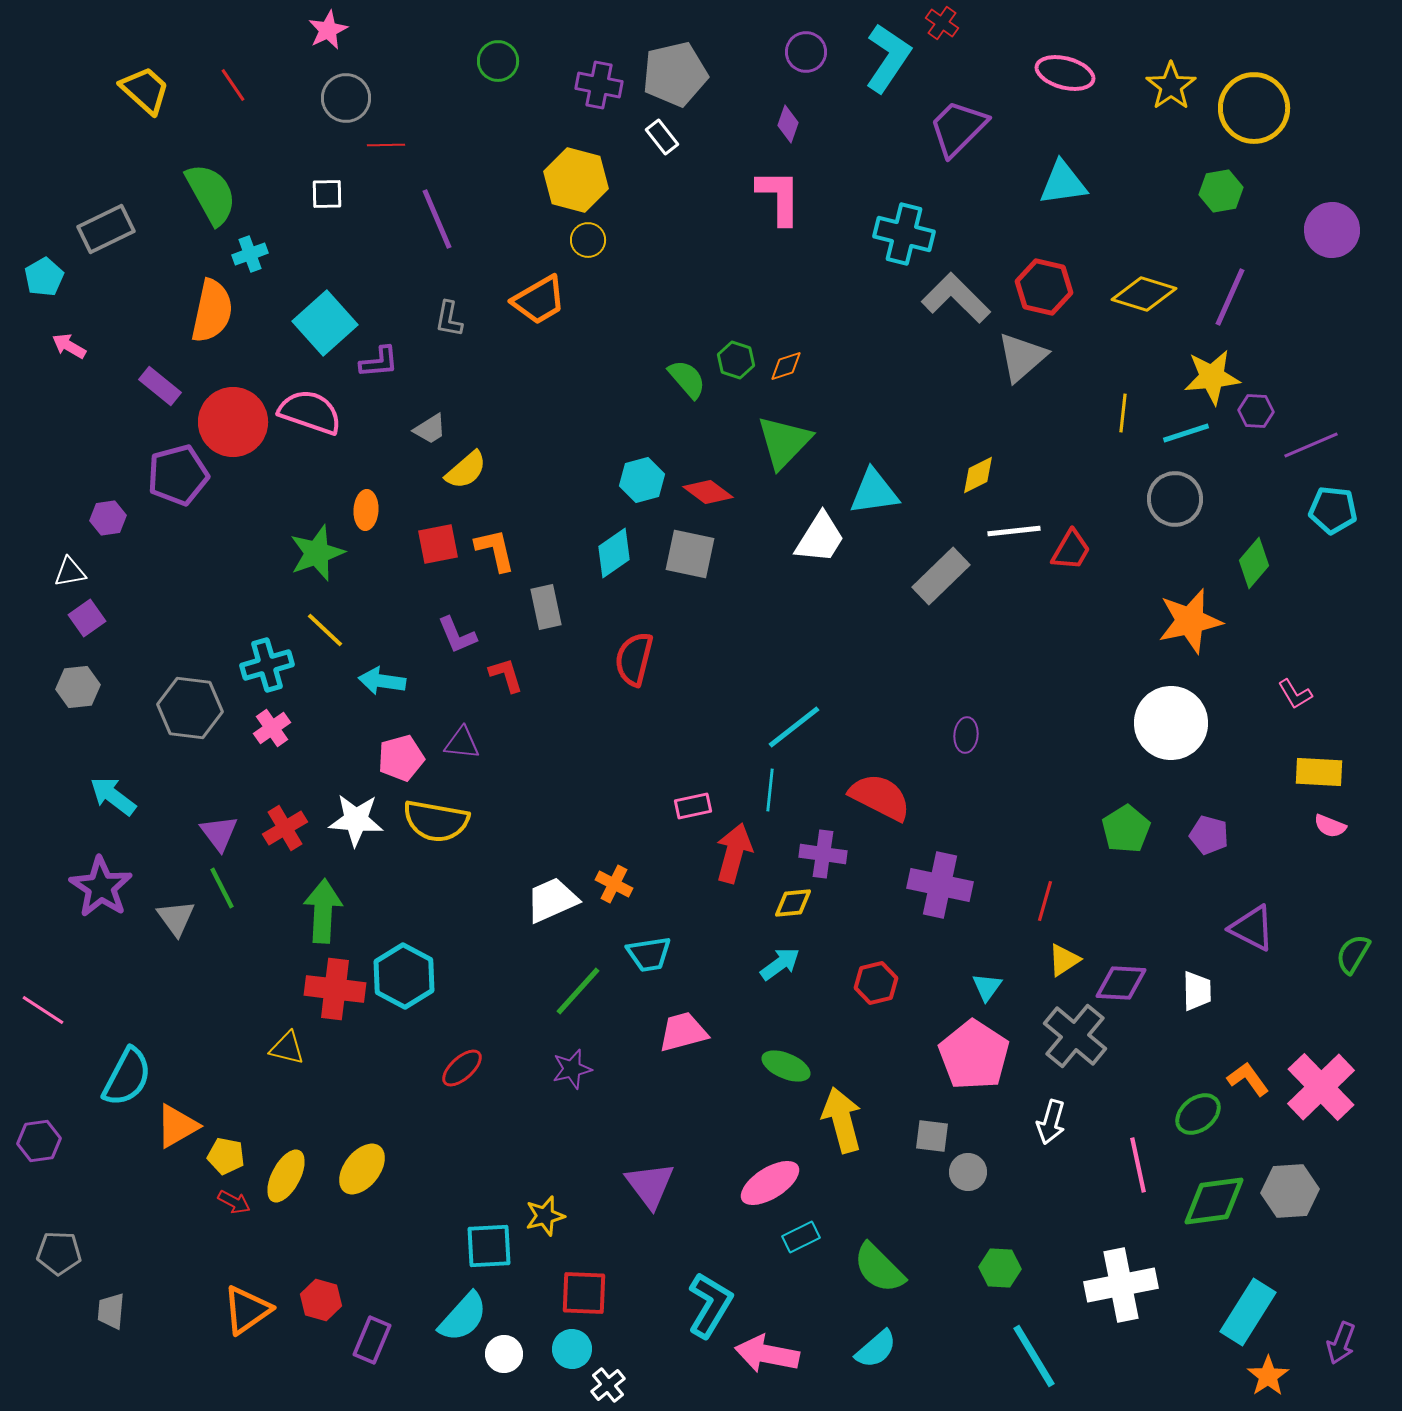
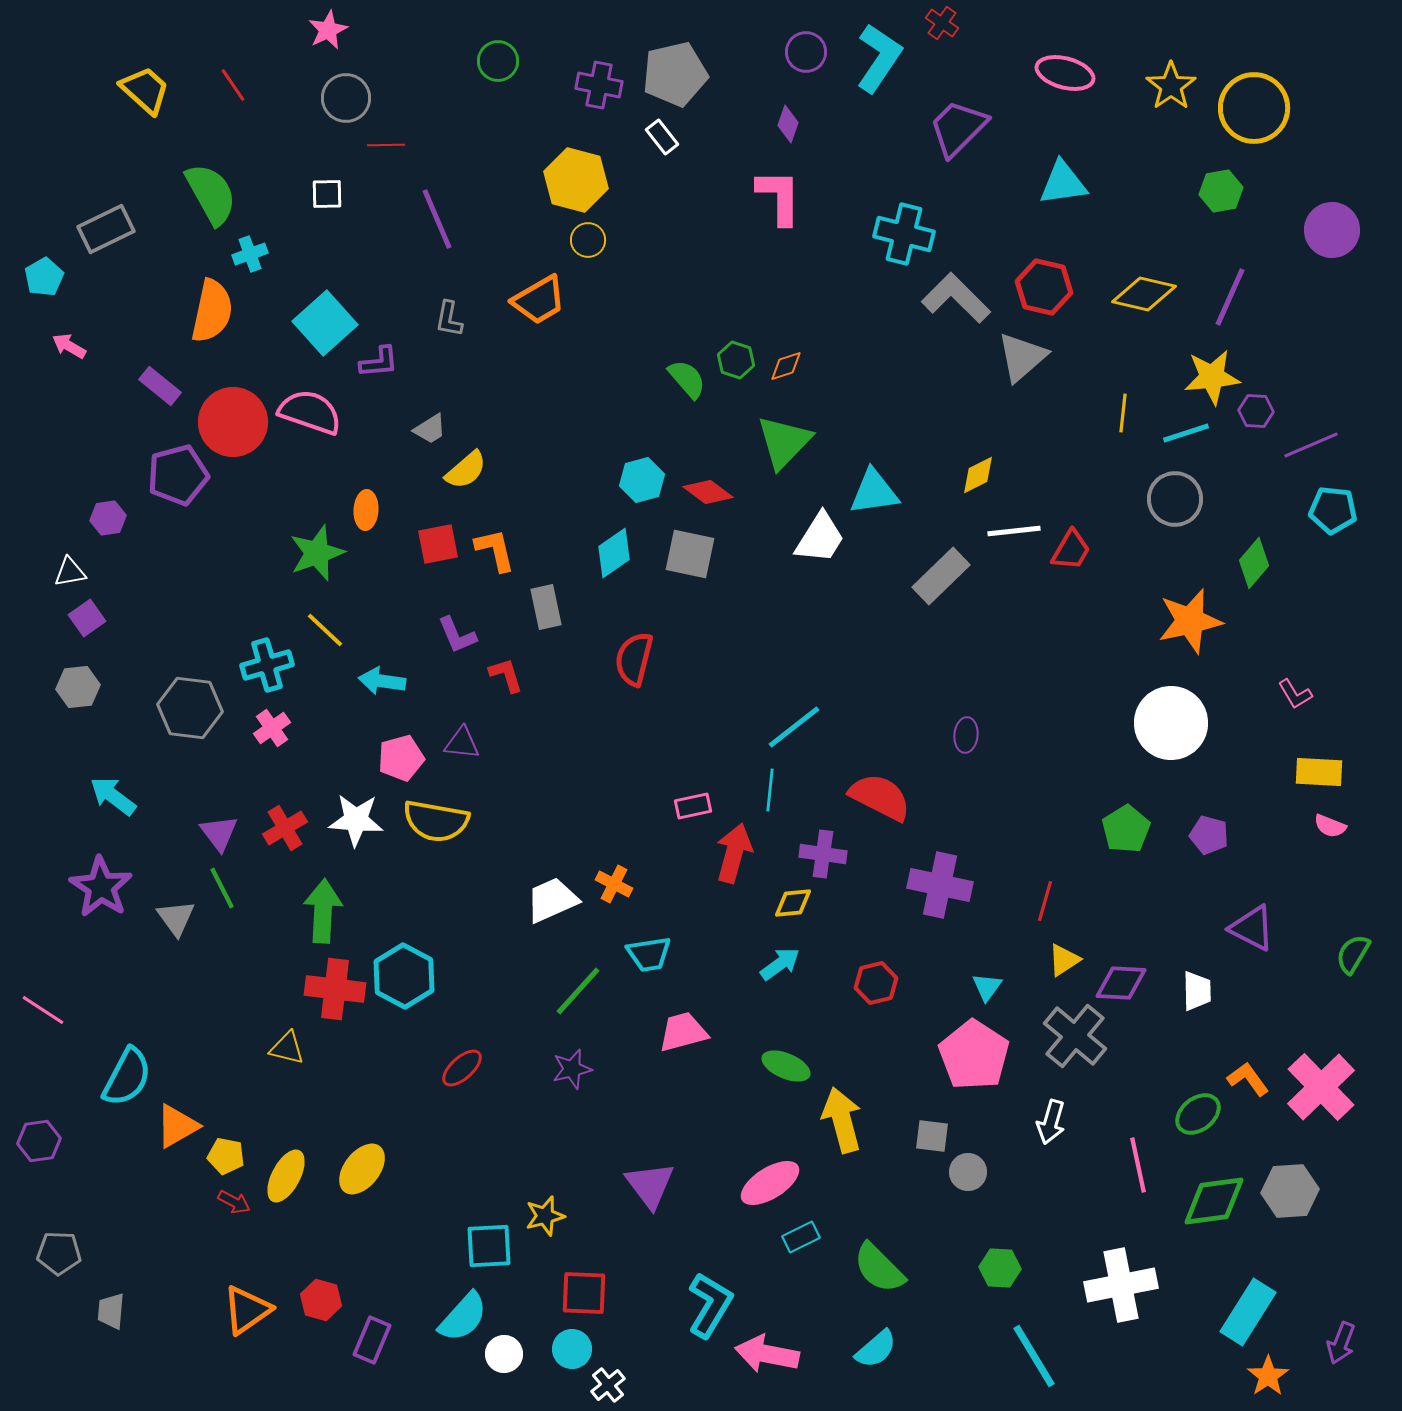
cyan L-shape at (888, 58): moved 9 px left
yellow diamond at (1144, 294): rotated 4 degrees counterclockwise
